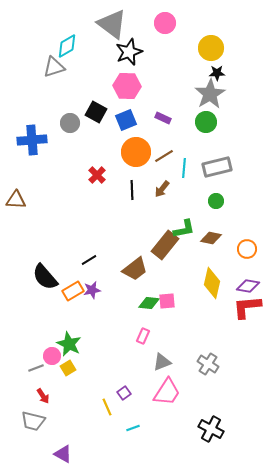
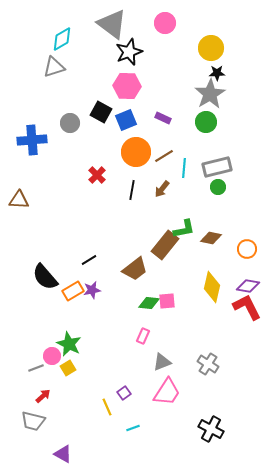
cyan diamond at (67, 46): moved 5 px left, 7 px up
black square at (96, 112): moved 5 px right
black line at (132, 190): rotated 12 degrees clockwise
brown triangle at (16, 200): moved 3 px right
green circle at (216, 201): moved 2 px right, 14 px up
yellow diamond at (212, 283): moved 4 px down
red L-shape at (247, 307): rotated 68 degrees clockwise
red arrow at (43, 396): rotated 98 degrees counterclockwise
